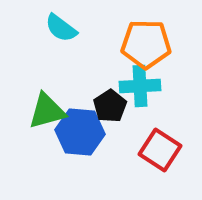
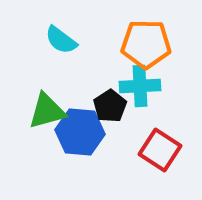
cyan semicircle: moved 12 px down
